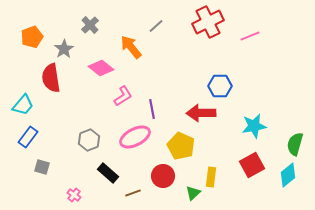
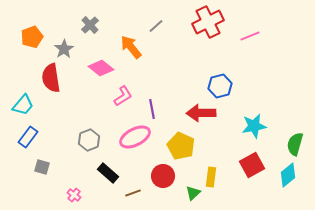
blue hexagon: rotated 15 degrees counterclockwise
